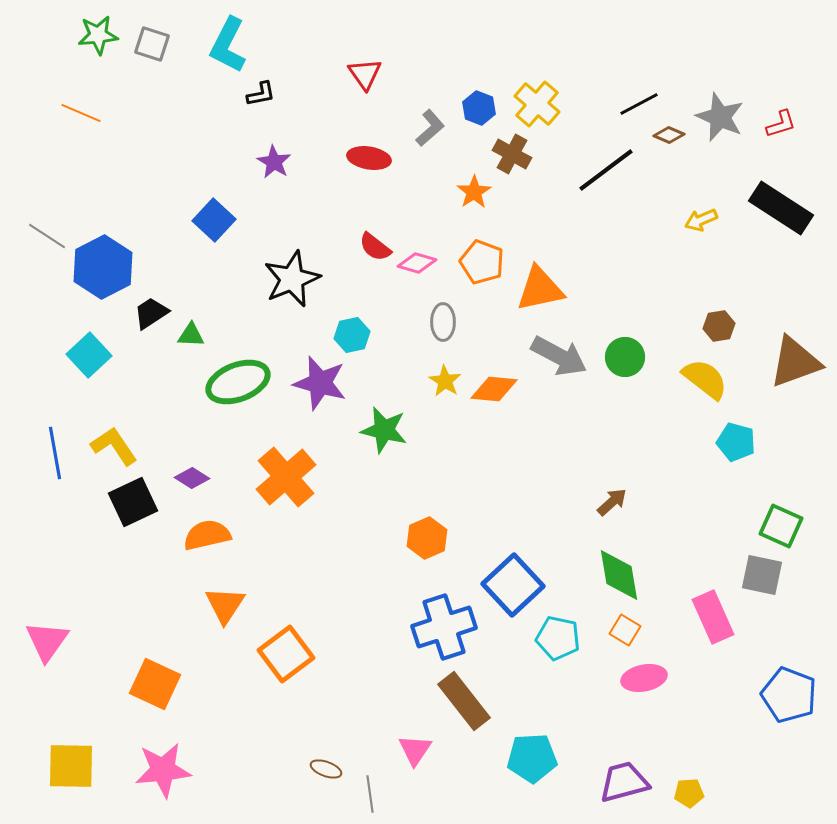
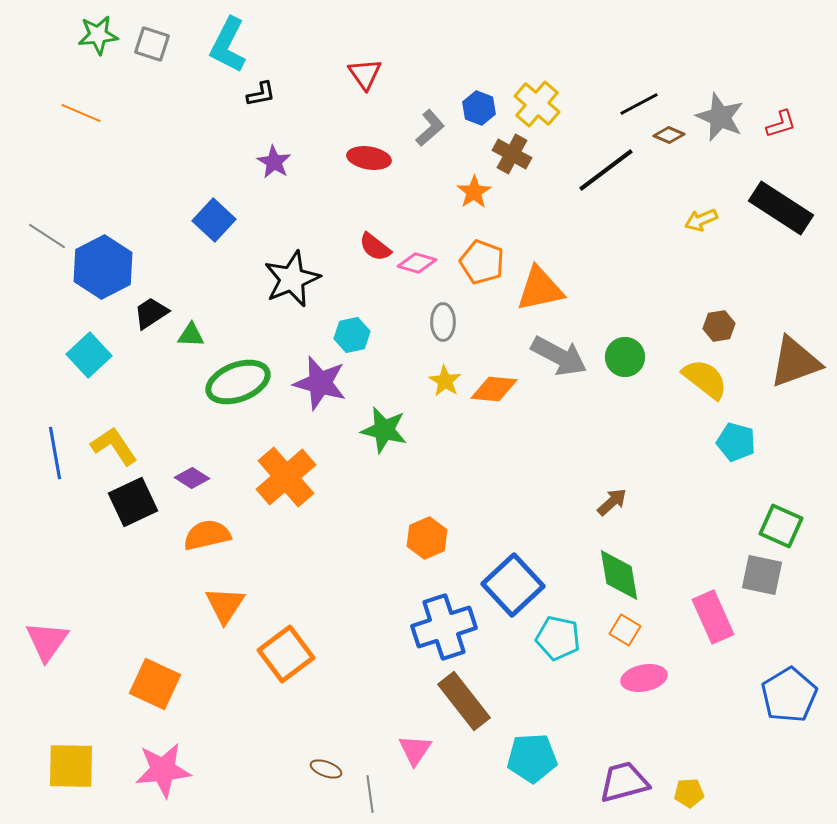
blue pentagon at (789, 695): rotated 20 degrees clockwise
